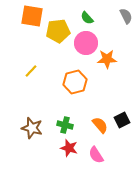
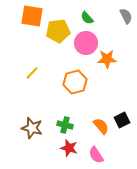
yellow line: moved 1 px right, 2 px down
orange semicircle: moved 1 px right, 1 px down
